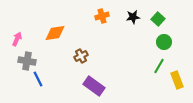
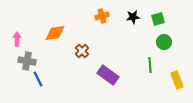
green square: rotated 32 degrees clockwise
pink arrow: rotated 24 degrees counterclockwise
brown cross: moved 1 px right, 5 px up; rotated 16 degrees counterclockwise
green line: moved 9 px left, 1 px up; rotated 35 degrees counterclockwise
purple rectangle: moved 14 px right, 11 px up
